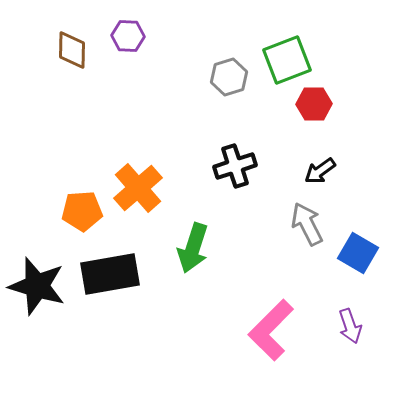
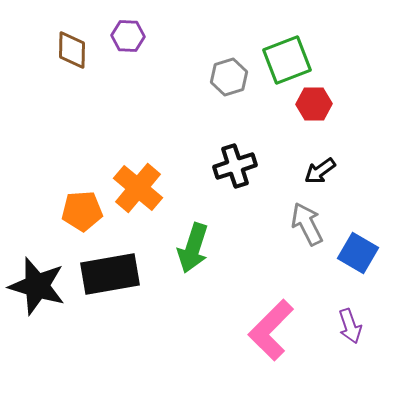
orange cross: rotated 9 degrees counterclockwise
